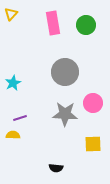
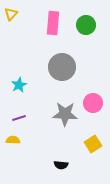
pink rectangle: rotated 15 degrees clockwise
gray circle: moved 3 px left, 5 px up
cyan star: moved 6 px right, 2 px down
purple line: moved 1 px left
yellow semicircle: moved 5 px down
yellow square: rotated 30 degrees counterclockwise
black semicircle: moved 5 px right, 3 px up
